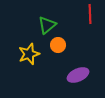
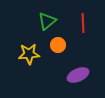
red line: moved 7 px left, 9 px down
green triangle: moved 4 px up
yellow star: rotated 15 degrees clockwise
